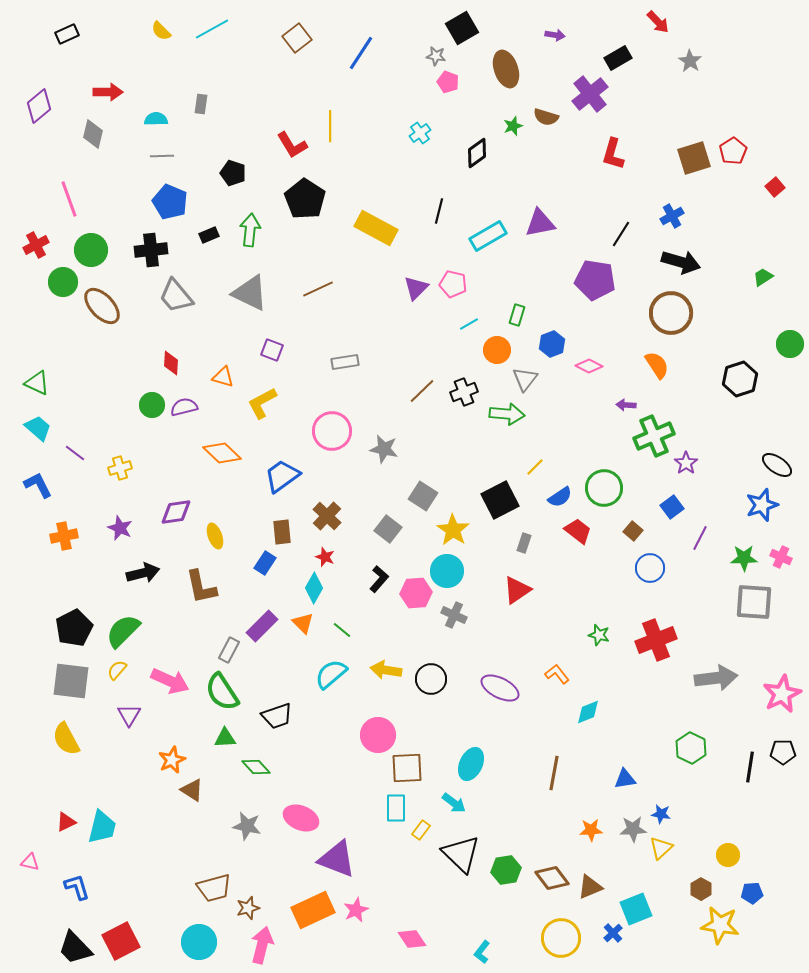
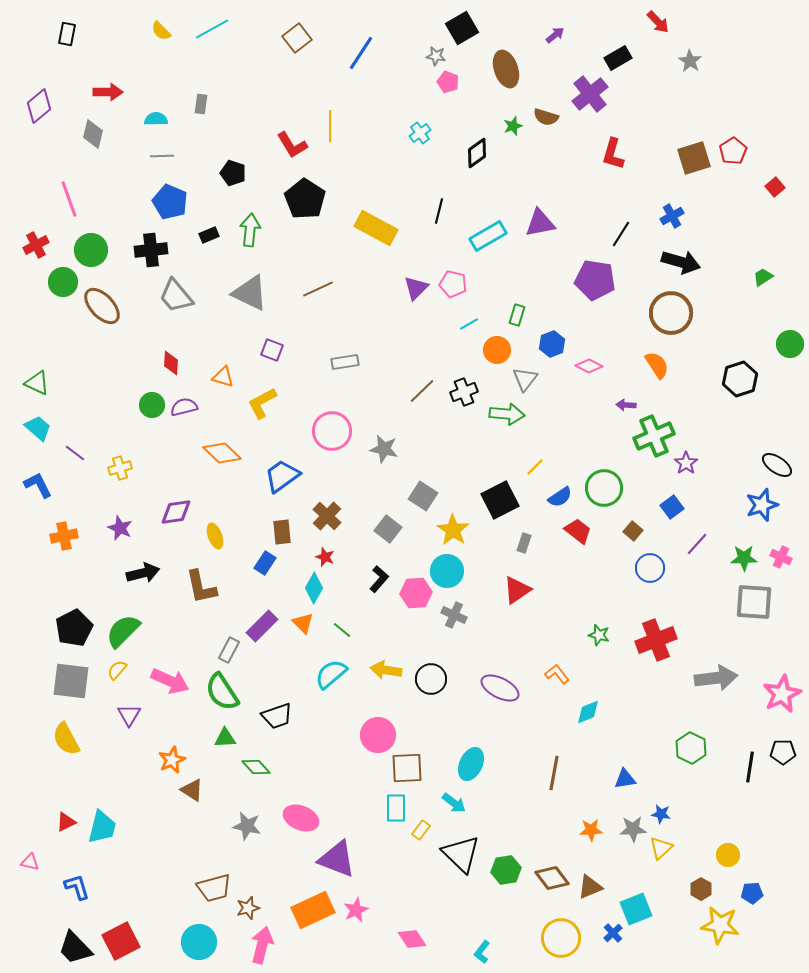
black rectangle at (67, 34): rotated 55 degrees counterclockwise
purple arrow at (555, 35): rotated 48 degrees counterclockwise
purple line at (700, 538): moved 3 px left, 6 px down; rotated 15 degrees clockwise
